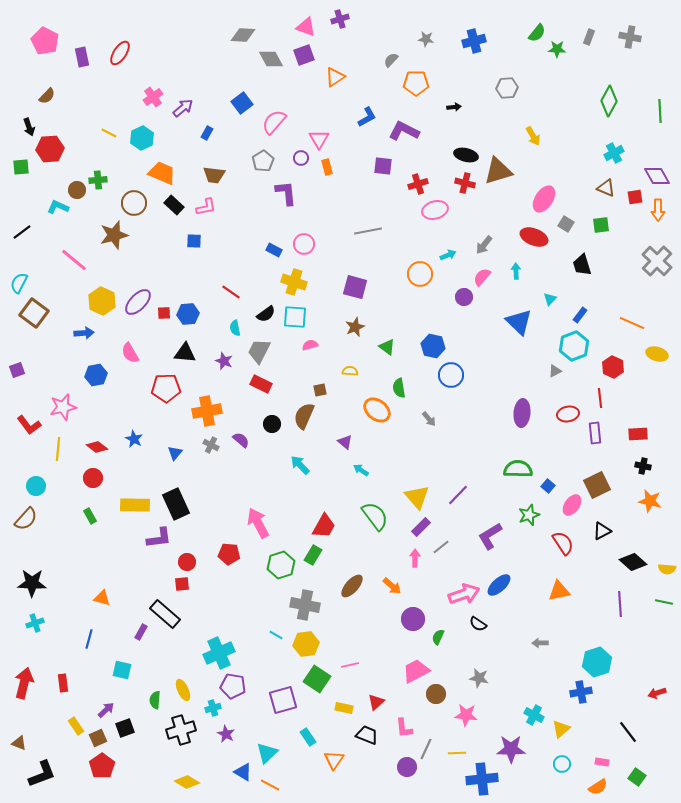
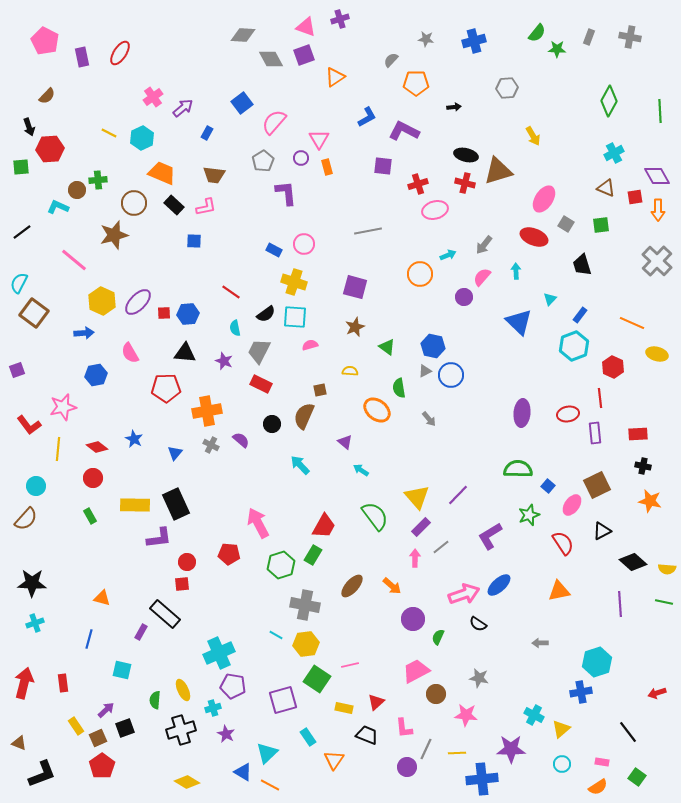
gray triangle at (555, 371): moved 130 px left
